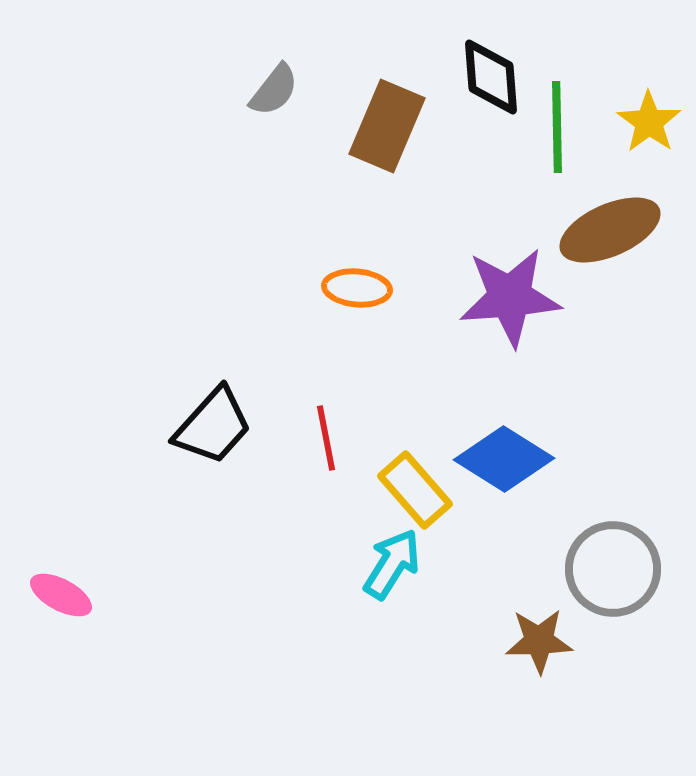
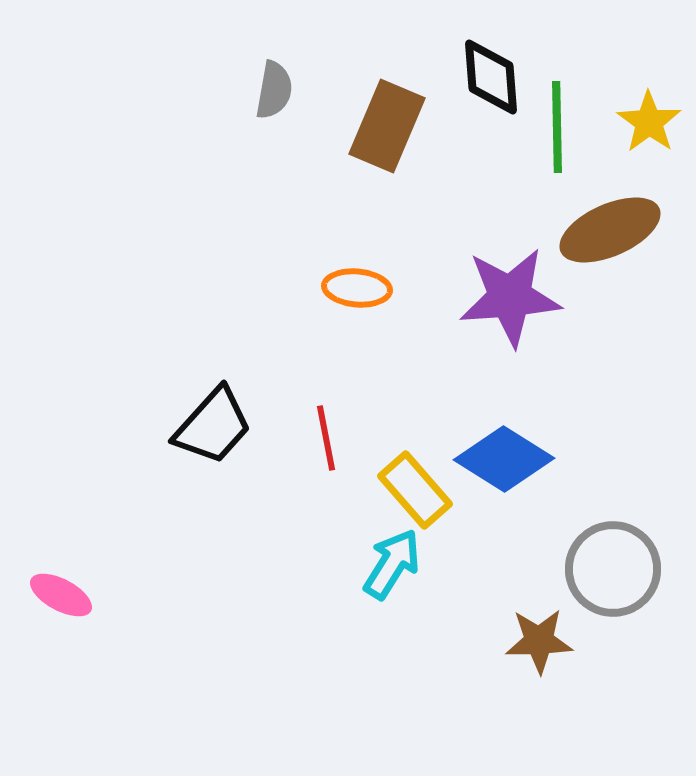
gray semicircle: rotated 28 degrees counterclockwise
